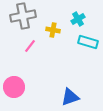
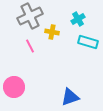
gray cross: moved 7 px right; rotated 15 degrees counterclockwise
yellow cross: moved 1 px left, 2 px down
pink line: rotated 64 degrees counterclockwise
